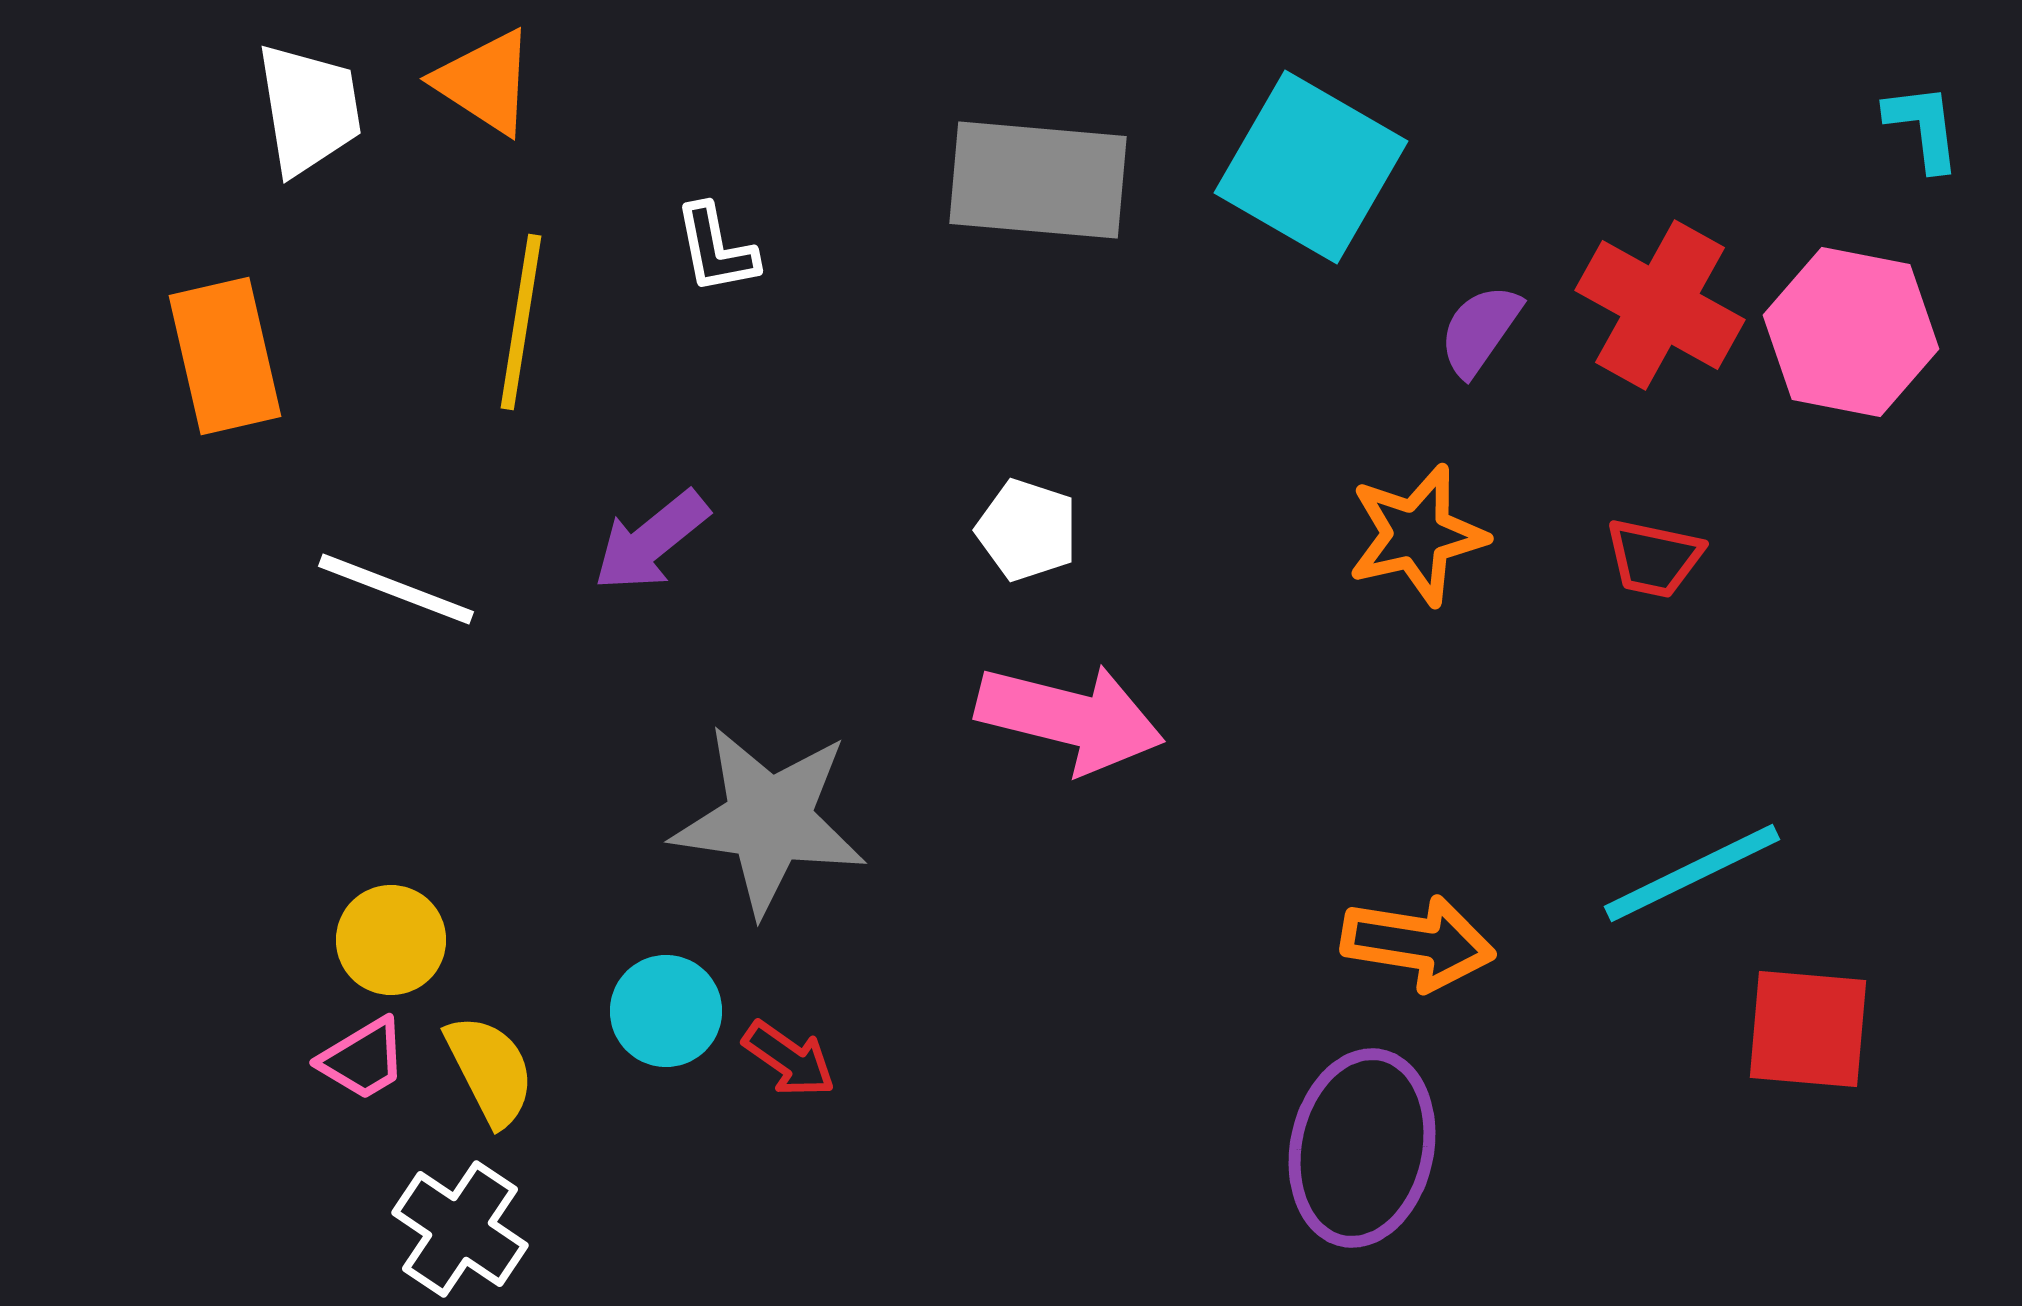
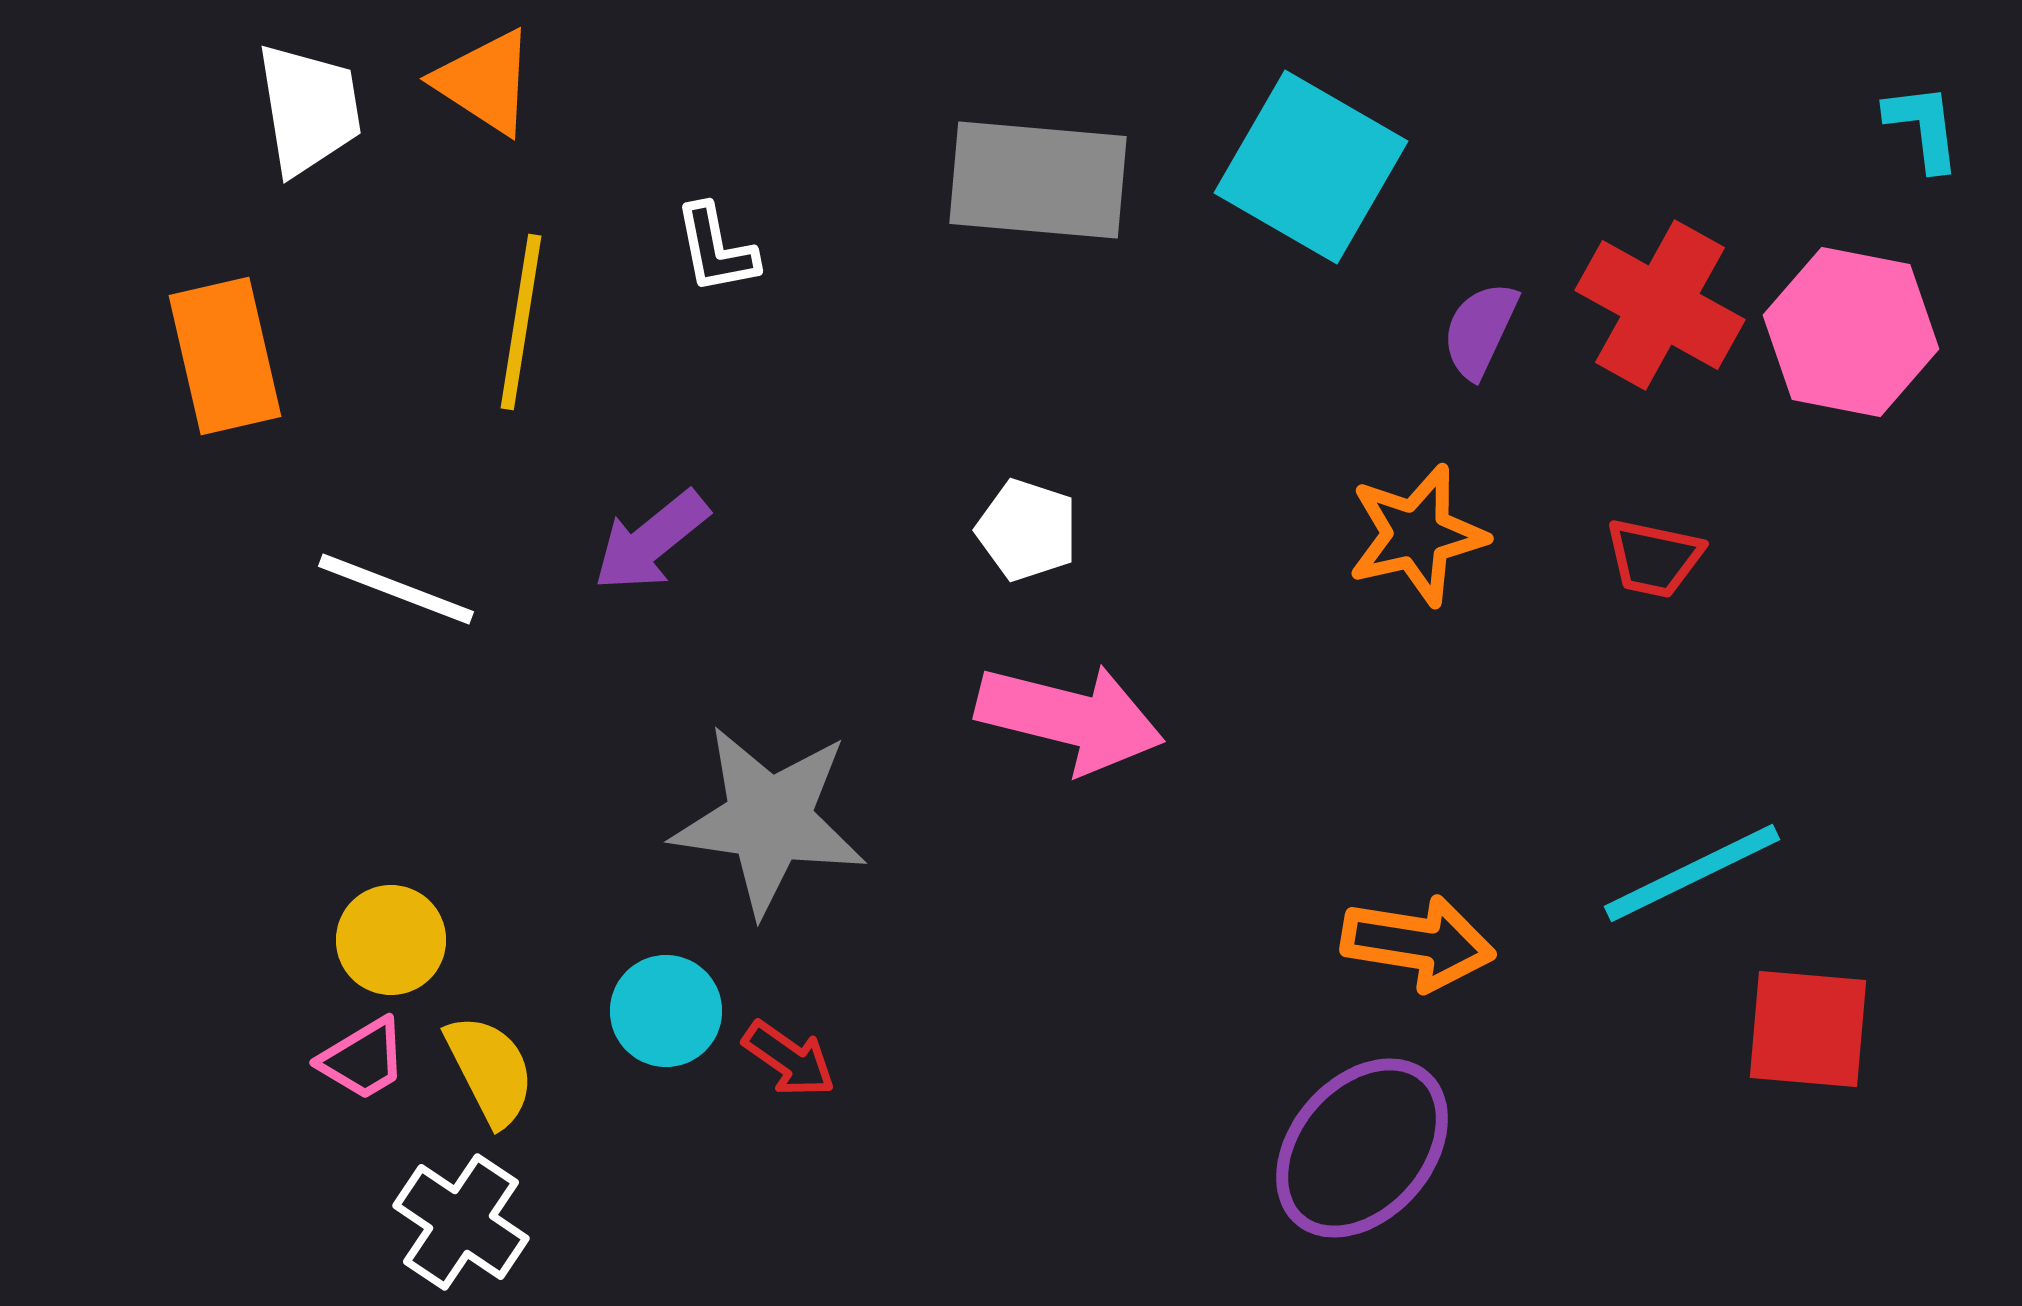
purple semicircle: rotated 10 degrees counterclockwise
purple ellipse: rotated 29 degrees clockwise
white cross: moved 1 px right, 7 px up
